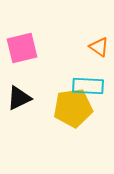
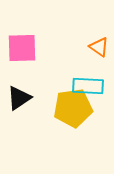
pink square: rotated 12 degrees clockwise
black triangle: rotated 8 degrees counterclockwise
